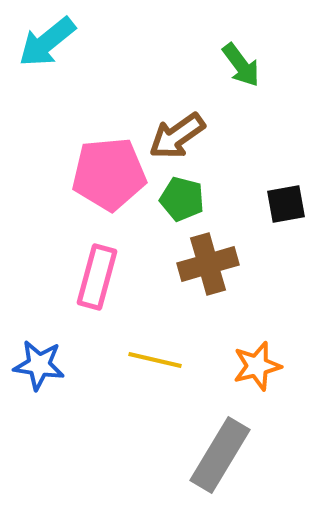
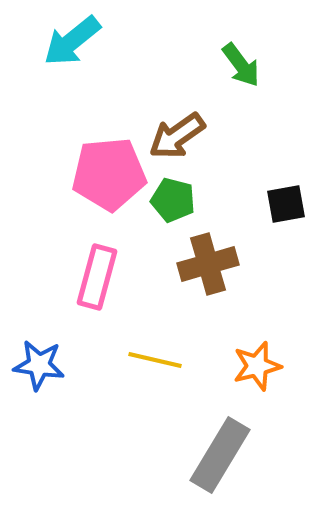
cyan arrow: moved 25 px right, 1 px up
green pentagon: moved 9 px left, 1 px down
